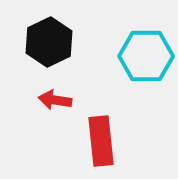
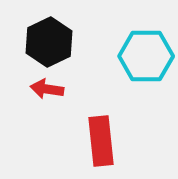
red arrow: moved 8 px left, 11 px up
